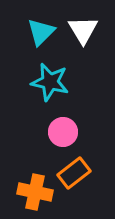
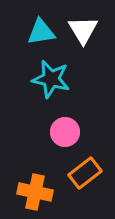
cyan triangle: rotated 36 degrees clockwise
cyan star: moved 1 px right, 3 px up
pink circle: moved 2 px right
orange rectangle: moved 11 px right
